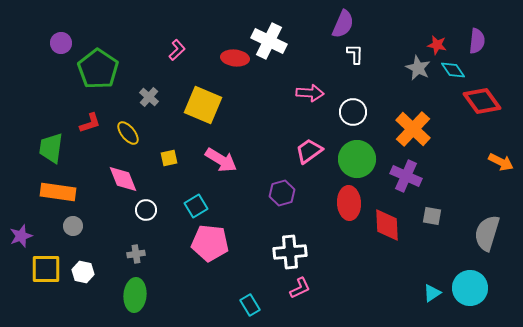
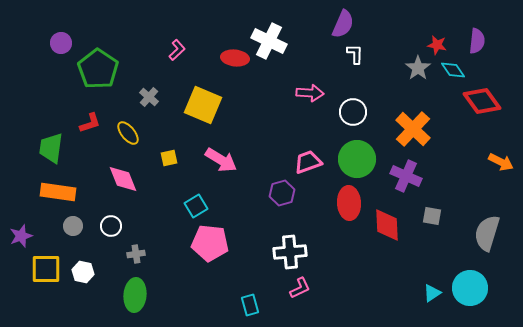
gray star at (418, 68): rotated 10 degrees clockwise
pink trapezoid at (309, 151): moved 1 px left, 11 px down; rotated 16 degrees clockwise
white circle at (146, 210): moved 35 px left, 16 px down
cyan rectangle at (250, 305): rotated 15 degrees clockwise
